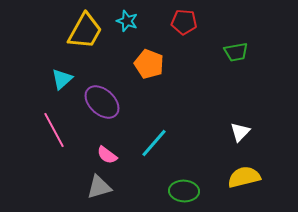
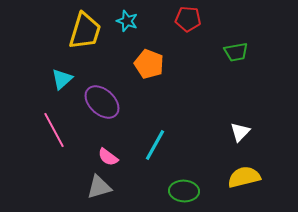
red pentagon: moved 4 px right, 3 px up
yellow trapezoid: rotated 12 degrees counterclockwise
cyan line: moved 1 px right, 2 px down; rotated 12 degrees counterclockwise
pink semicircle: moved 1 px right, 2 px down
